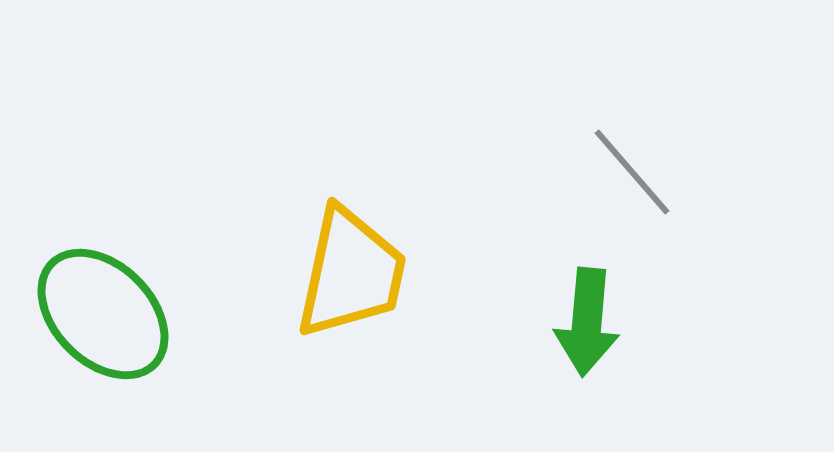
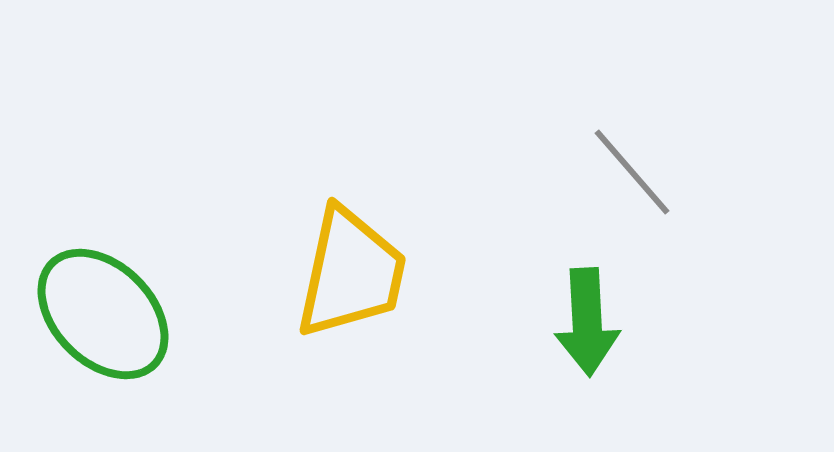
green arrow: rotated 8 degrees counterclockwise
